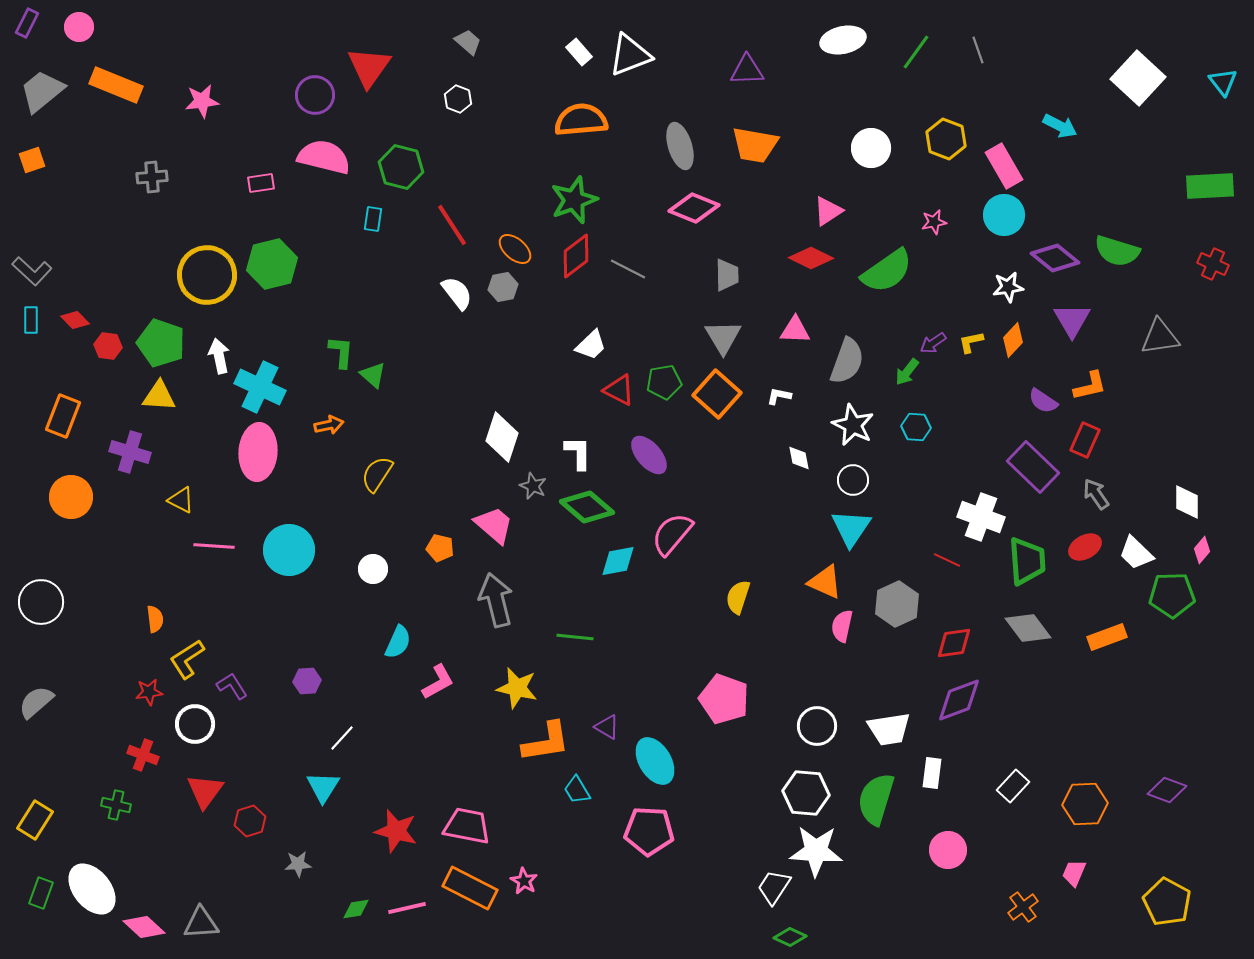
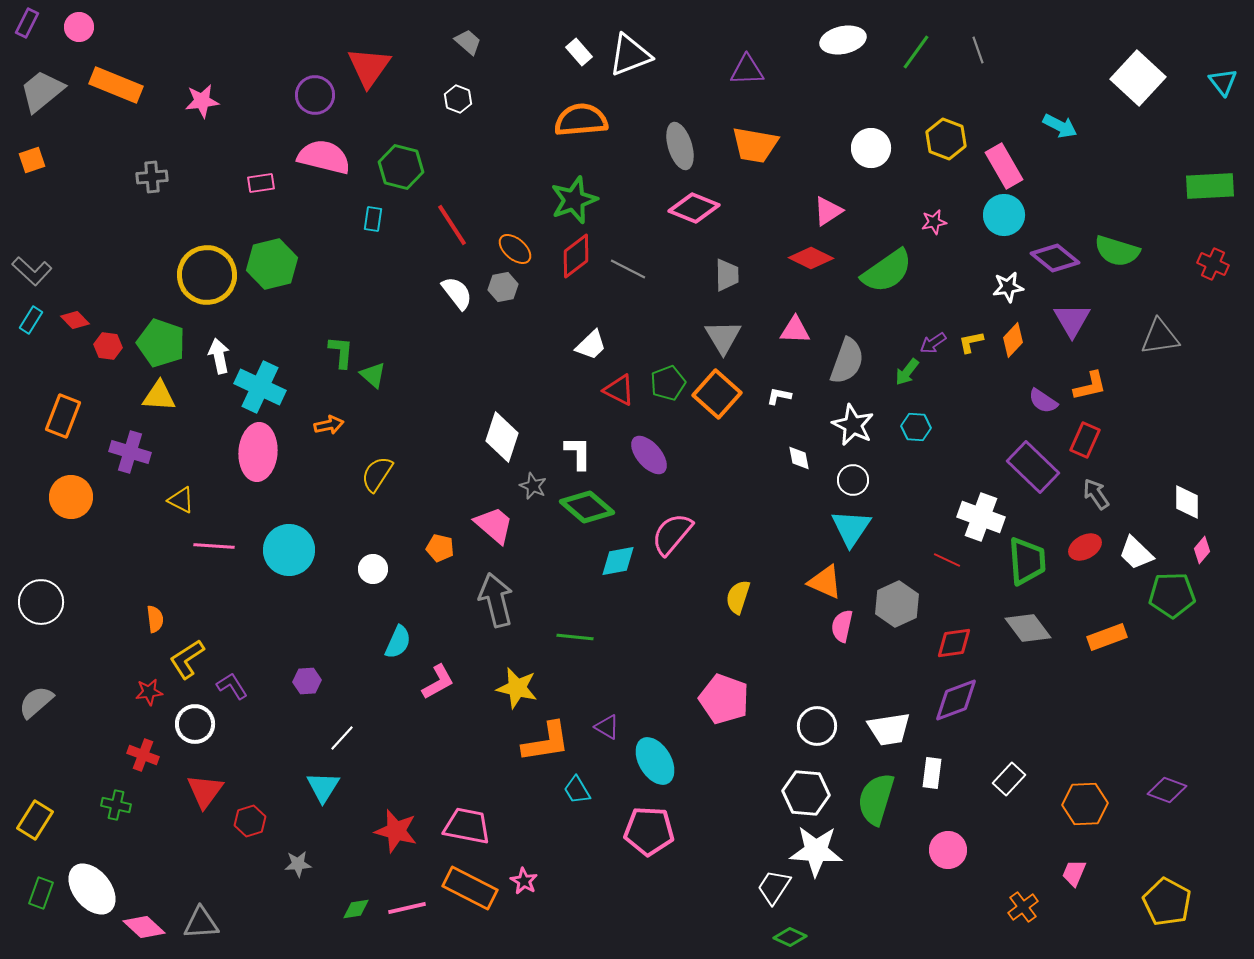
cyan rectangle at (31, 320): rotated 32 degrees clockwise
green pentagon at (664, 382): moved 4 px right, 1 px down; rotated 12 degrees counterclockwise
purple diamond at (959, 700): moved 3 px left
white rectangle at (1013, 786): moved 4 px left, 7 px up
